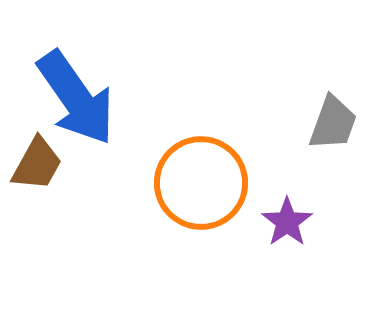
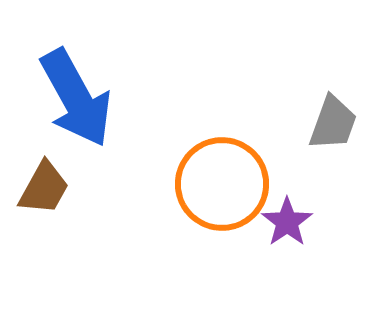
blue arrow: rotated 6 degrees clockwise
brown trapezoid: moved 7 px right, 24 px down
orange circle: moved 21 px right, 1 px down
